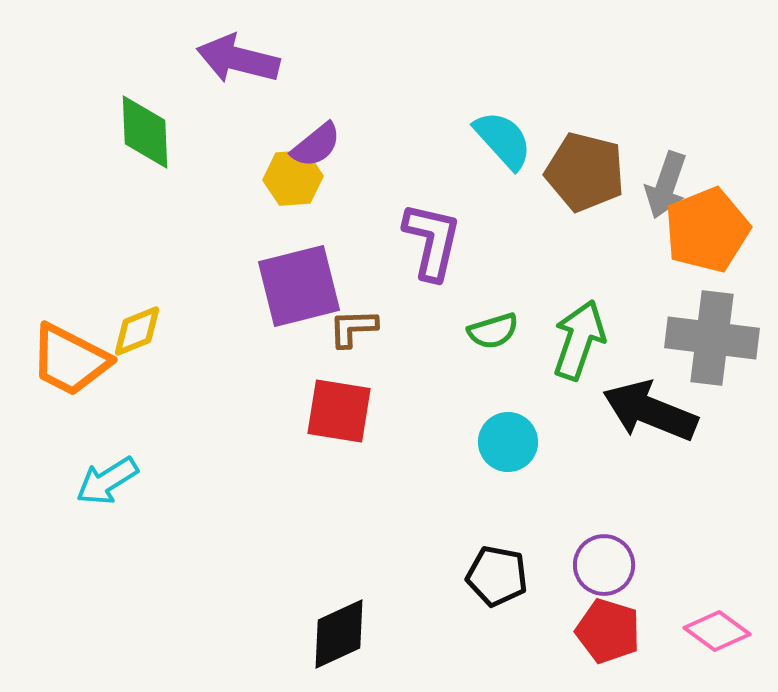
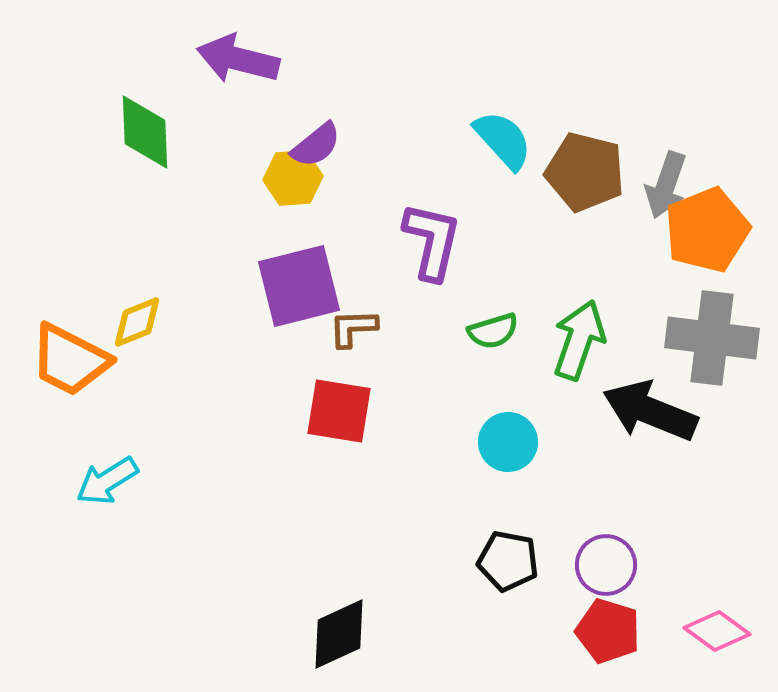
yellow diamond: moved 9 px up
purple circle: moved 2 px right
black pentagon: moved 11 px right, 15 px up
